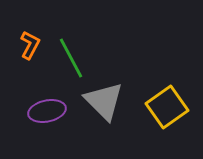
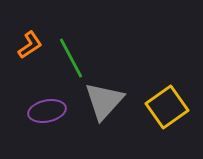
orange L-shape: rotated 28 degrees clockwise
gray triangle: rotated 27 degrees clockwise
